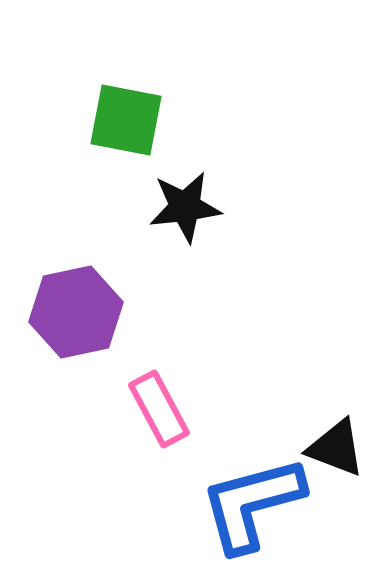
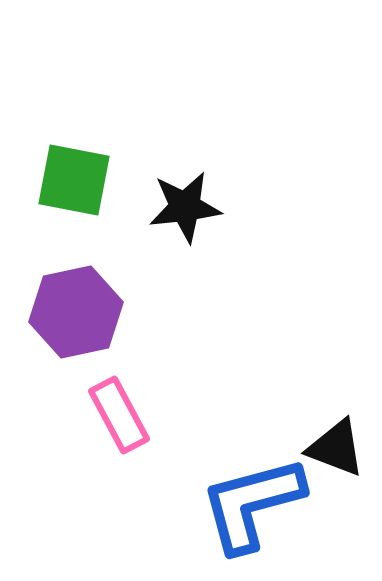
green square: moved 52 px left, 60 px down
pink rectangle: moved 40 px left, 6 px down
